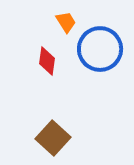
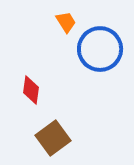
red diamond: moved 16 px left, 29 px down
brown square: rotated 12 degrees clockwise
